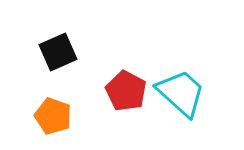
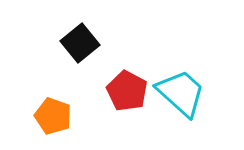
black square: moved 22 px right, 9 px up; rotated 15 degrees counterclockwise
red pentagon: moved 1 px right
